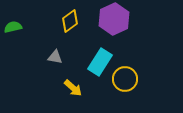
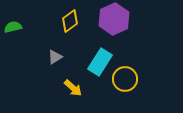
gray triangle: rotated 42 degrees counterclockwise
